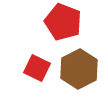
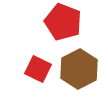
red square: moved 1 px right, 1 px down
